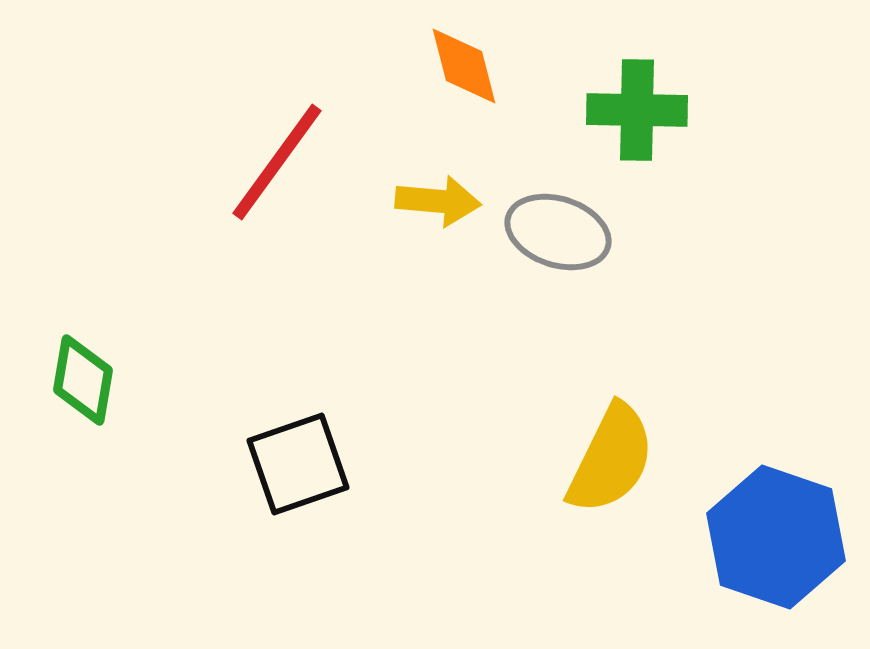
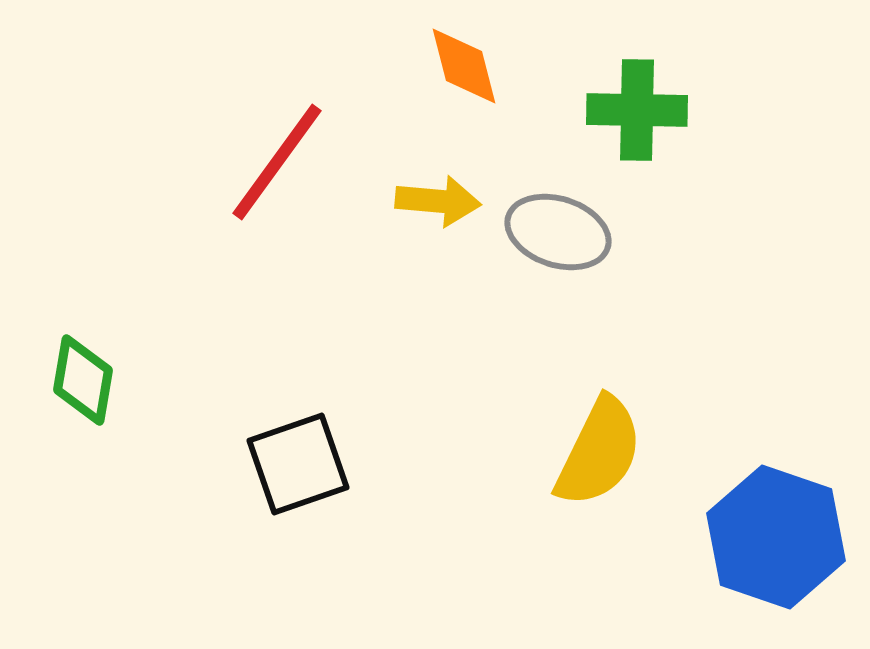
yellow semicircle: moved 12 px left, 7 px up
